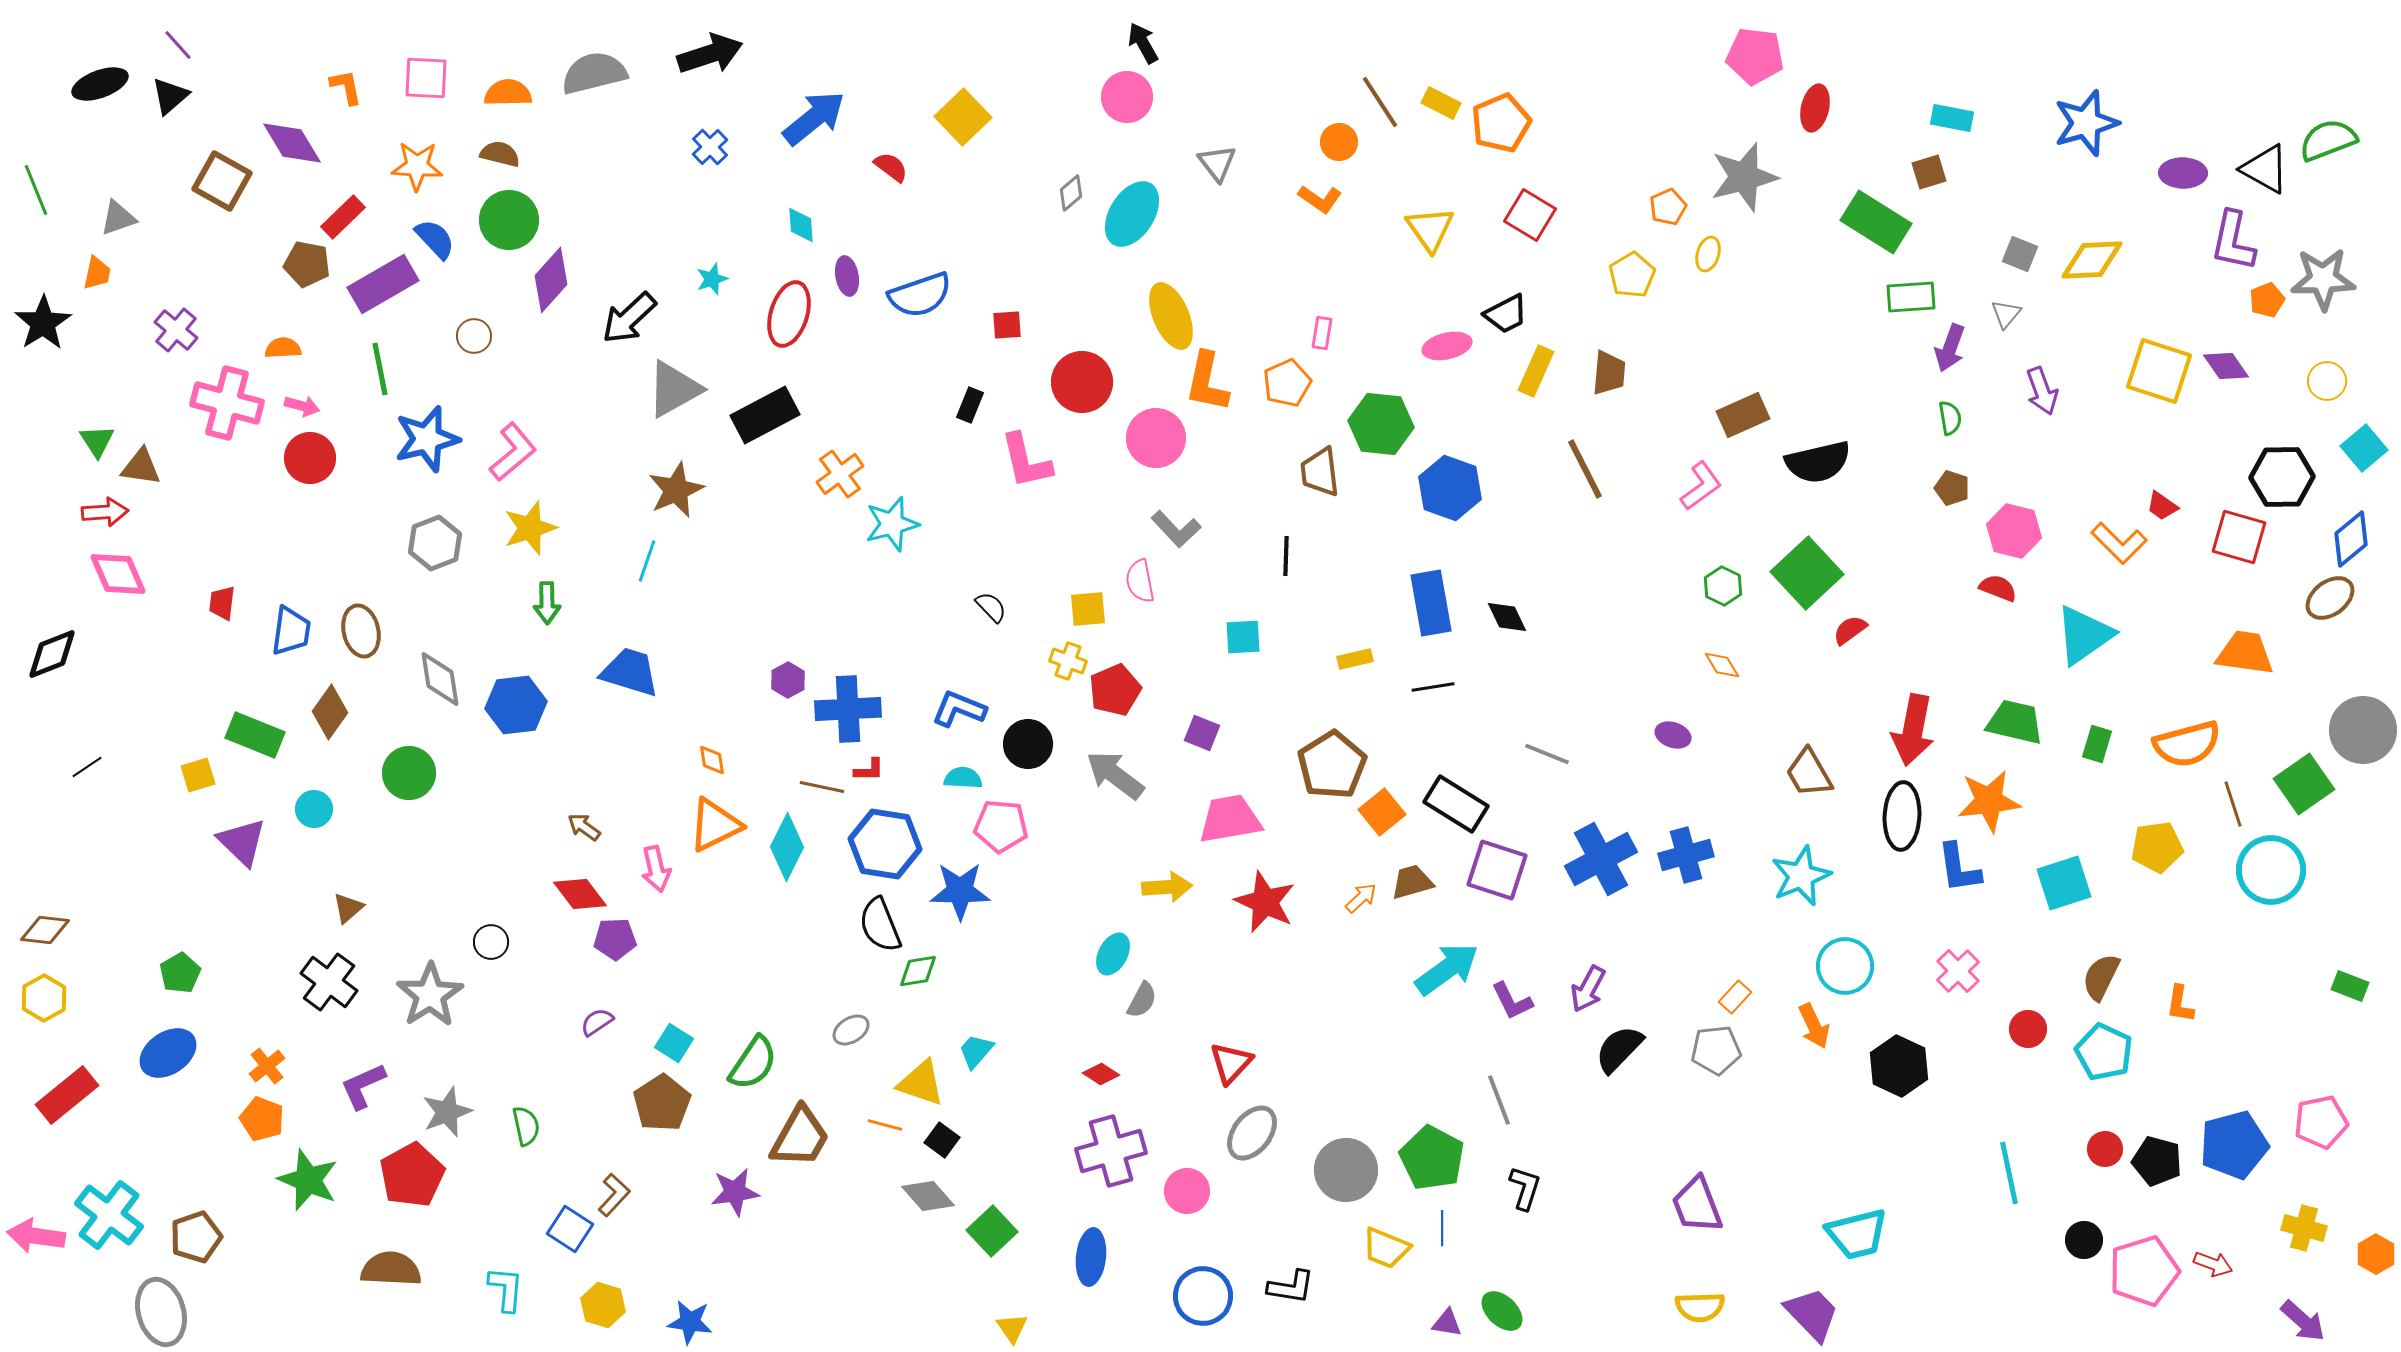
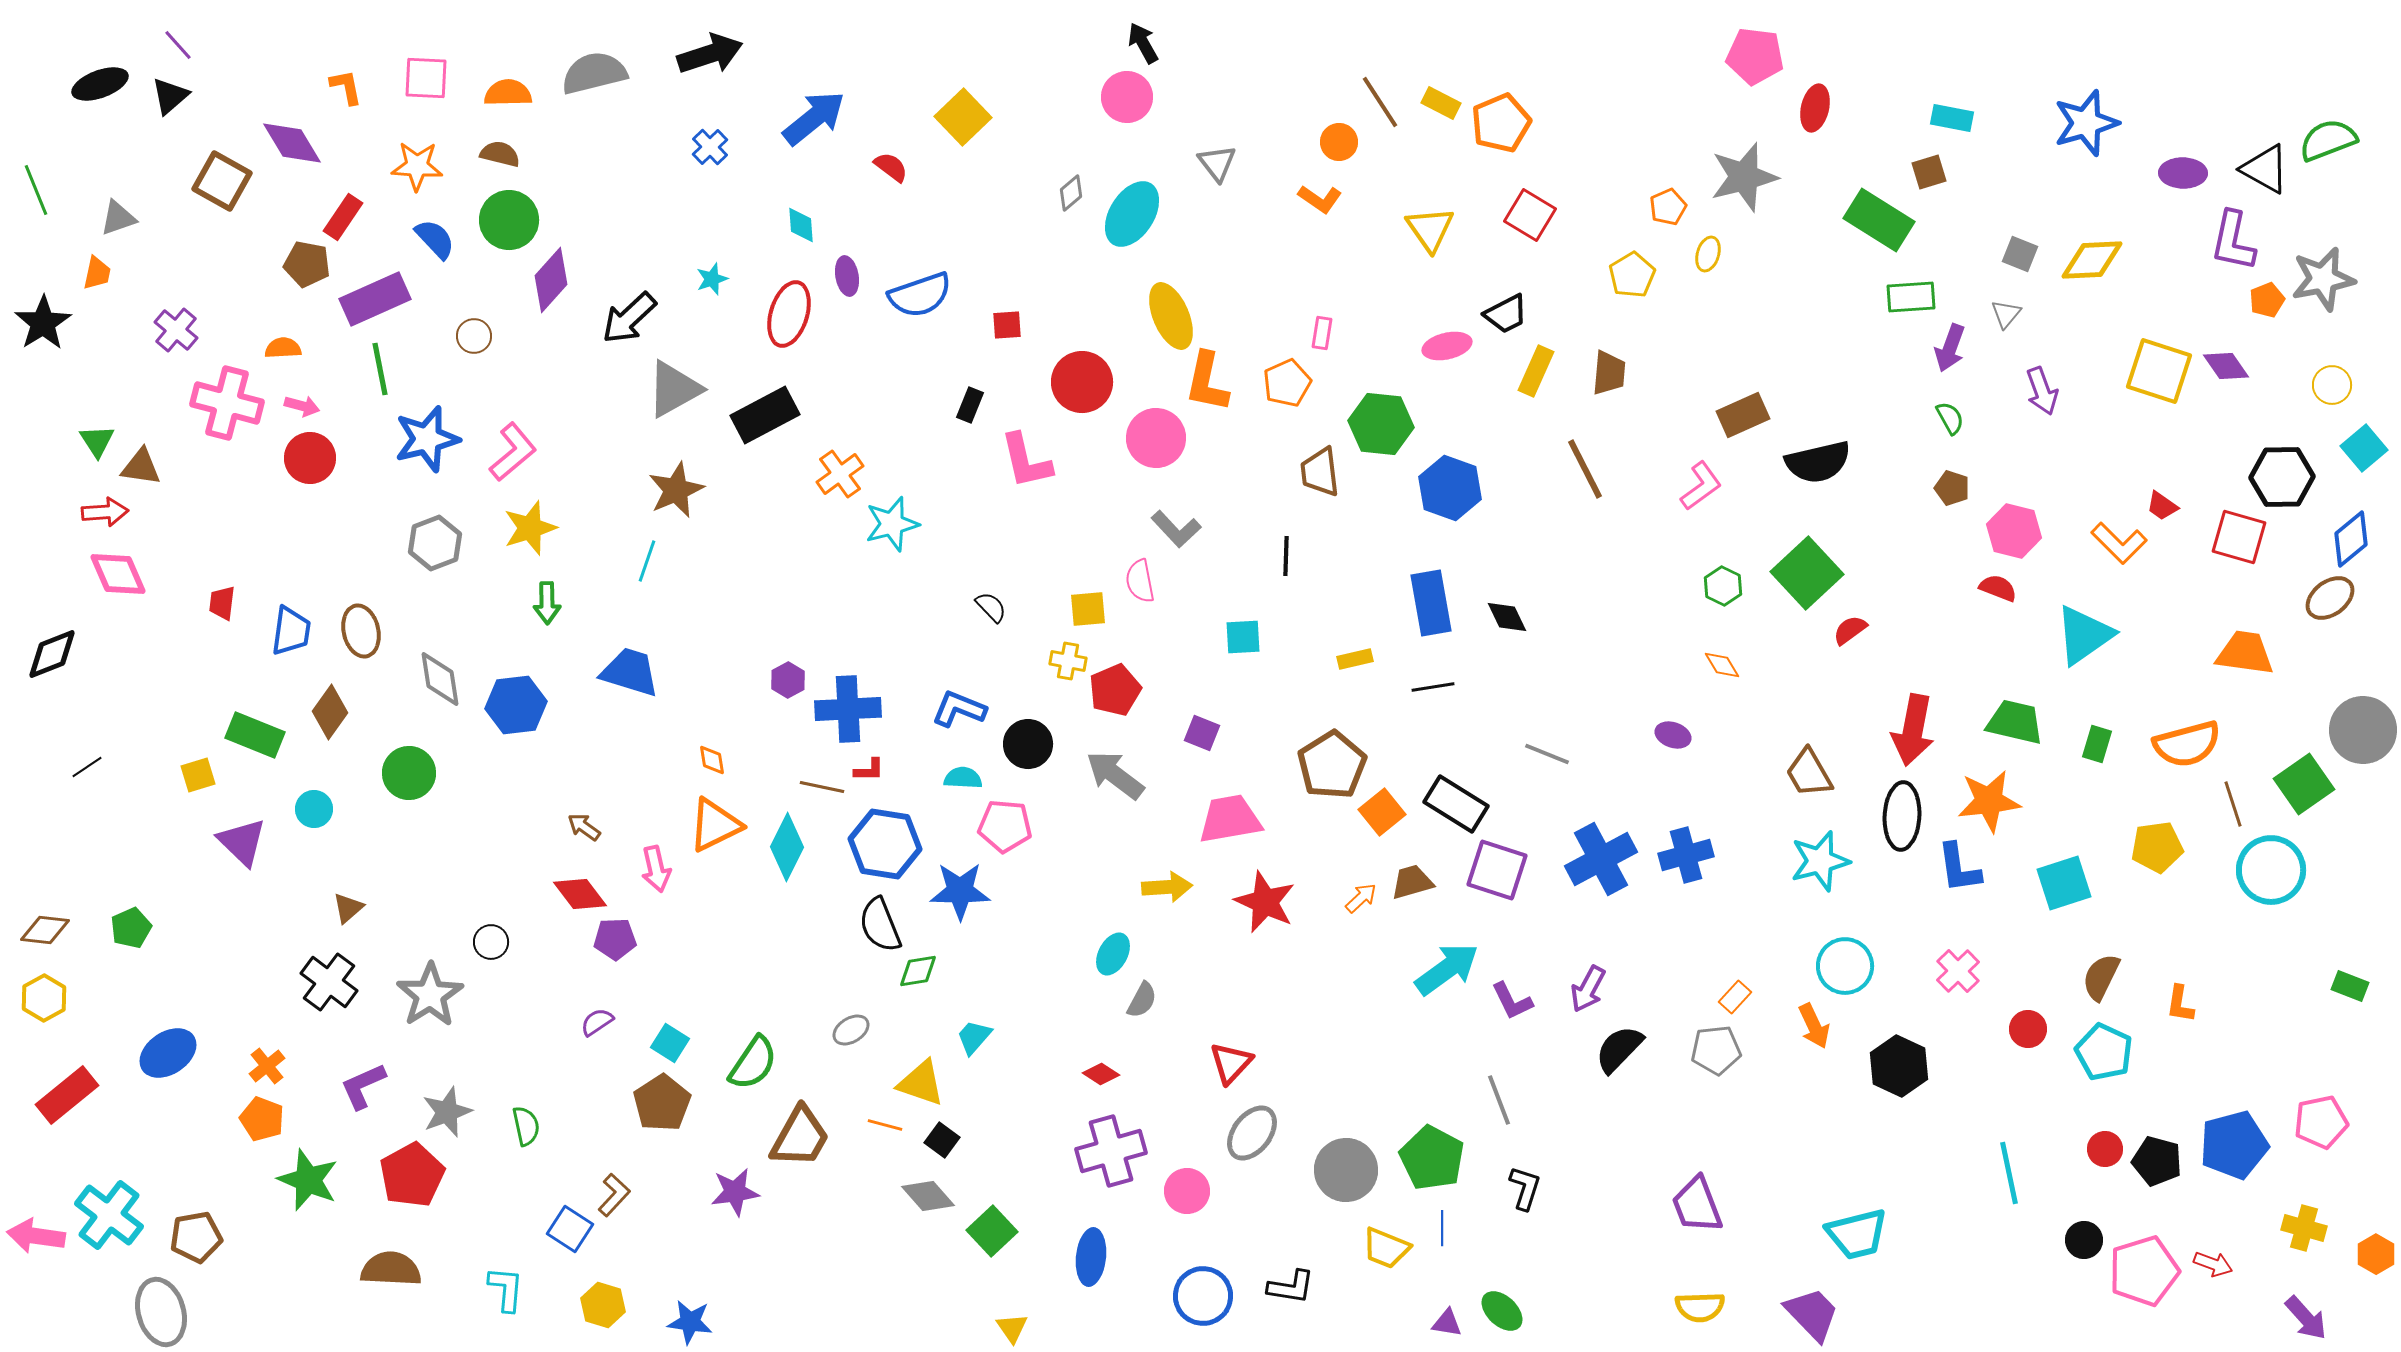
red rectangle at (343, 217): rotated 12 degrees counterclockwise
green rectangle at (1876, 222): moved 3 px right, 2 px up
gray star at (2323, 279): rotated 10 degrees counterclockwise
purple rectangle at (383, 284): moved 8 px left, 15 px down; rotated 6 degrees clockwise
yellow circle at (2327, 381): moved 5 px right, 4 px down
green semicircle at (1950, 418): rotated 20 degrees counterclockwise
yellow cross at (1068, 661): rotated 9 degrees counterclockwise
pink pentagon at (1001, 826): moved 4 px right
cyan star at (1801, 876): moved 19 px right, 15 px up; rotated 8 degrees clockwise
green pentagon at (180, 973): moved 49 px left, 45 px up; rotated 6 degrees clockwise
cyan square at (674, 1043): moved 4 px left
cyan trapezoid at (976, 1051): moved 2 px left, 14 px up
brown pentagon at (196, 1237): rotated 9 degrees clockwise
purple arrow at (2303, 1321): moved 3 px right, 3 px up; rotated 6 degrees clockwise
